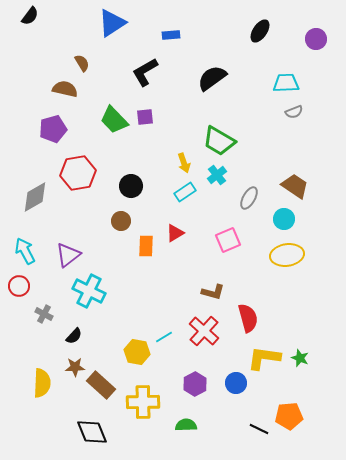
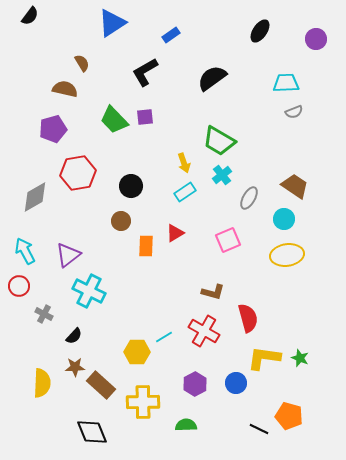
blue rectangle at (171, 35): rotated 30 degrees counterclockwise
cyan cross at (217, 175): moved 5 px right
red cross at (204, 331): rotated 12 degrees counterclockwise
yellow hexagon at (137, 352): rotated 10 degrees counterclockwise
orange pentagon at (289, 416): rotated 20 degrees clockwise
